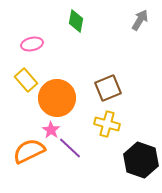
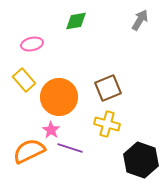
green diamond: rotated 70 degrees clockwise
yellow rectangle: moved 2 px left
orange circle: moved 2 px right, 1 px up
purple line: rotated 25 degrees counterclockwise
